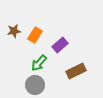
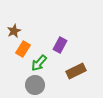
brown star: rotated 16 degrees counterclockwise
orange rectangle: moved 12 px left, 14 px down
purple rectangle: rotated 21 degrees counterclockwise
